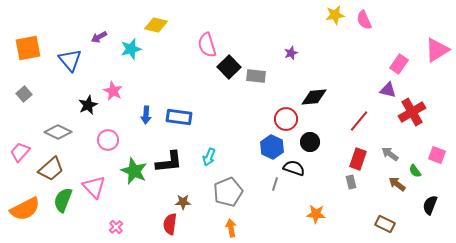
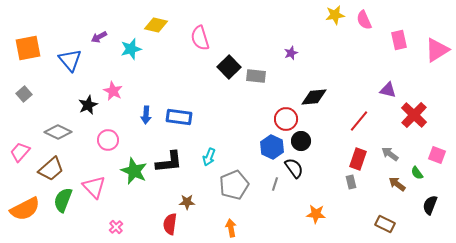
pink semicircle at (207, 45): moved 7 px left, 7 px up
pink rectangle at (399, 64): moved 24 px up; rotated 48 degrees counterclockwise
red cross at (412, 112): moved 2 px right, 3 px down; rotated 16 degrees counterclockwise
black circle at (310, 142): moved 9 px left, 1 px up
black semicircle at (294, 168): rotated 35 degrees clockwise
green semicircle at (415, 171): moved 2 px right, 2 px down
gray pentagon at (228, 192): moved 6 px right, 7 px up
brown star at (183, 202): moved 4 px right
